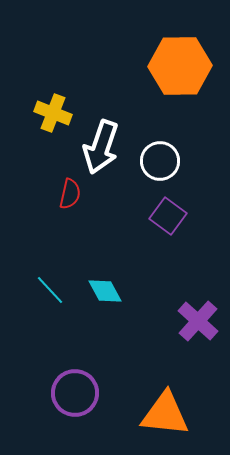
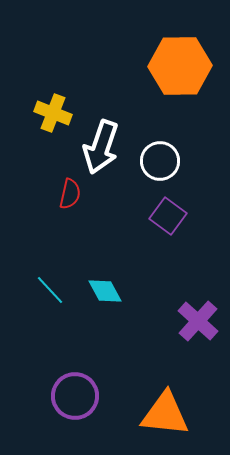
purple circle: moved 3 px down
